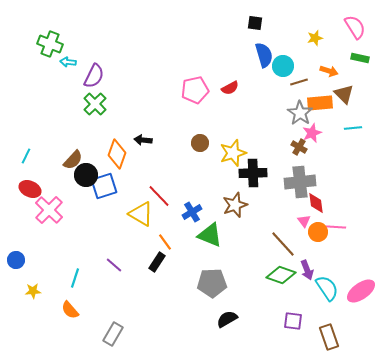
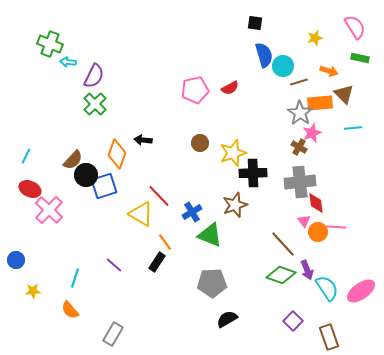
purple square at (293, 321): rotated 36 degrees clockwise
